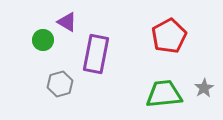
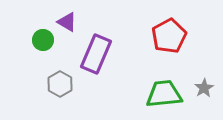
purple rectangle: rotated 12 degrees clockwise
gray hexagon: rotated 15 degrees counterclockwise
